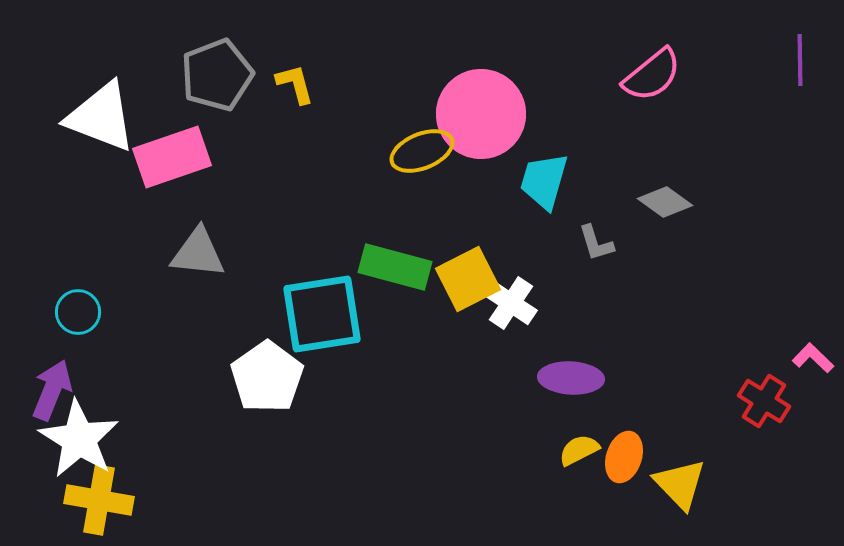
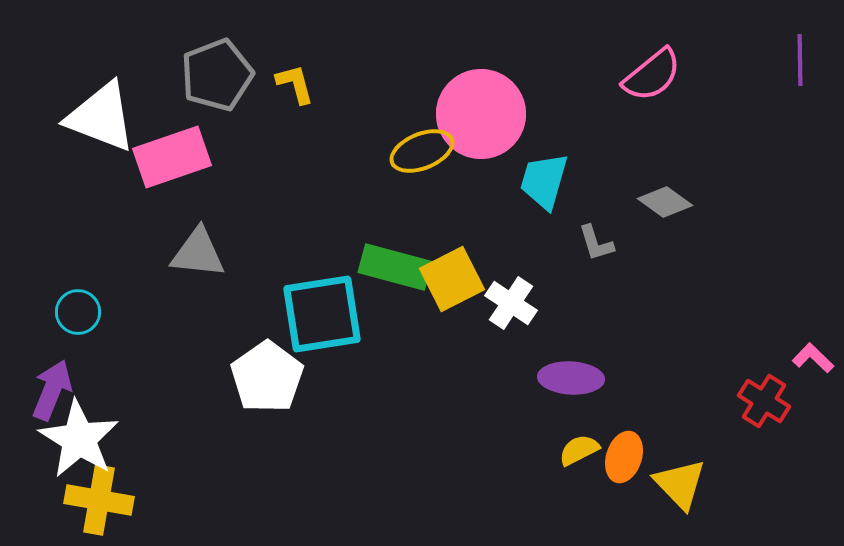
yellow square: moved 16 px left
